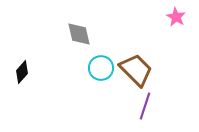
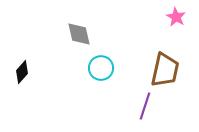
brown trapezoid: moved 29 px right; rotated 57 degrees clockwise
